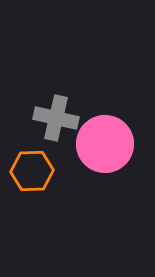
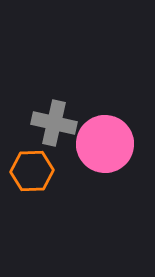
gray cross: moved 2 px left, 5 px down
